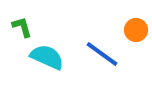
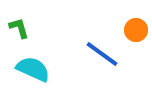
green L-shape: moved 3 px left, 1 px down
cyan semicircle: moved 14 px left, 12 px down
